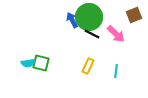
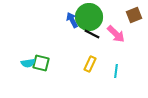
yellow rectangle: moved 2 px right, 2 px up
